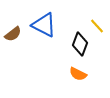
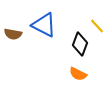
brown semicircle: rotated 48 degrees clockwise
